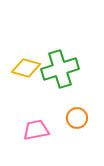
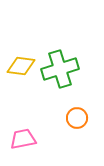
yellow diamond: moved 5 px left, 2 px up; rotated 8 degrees counterclockwise
pink trapezoid: moved 13 px left, 9 px down
